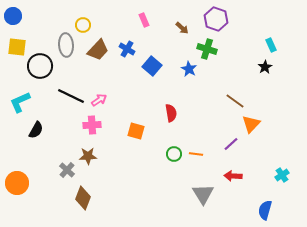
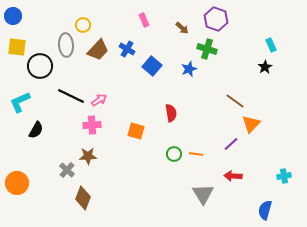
blue star: rotated 21 degrees clockwise
cyan cross: moved 2 px right, 1 px down; rotated 24 degrees clockwise
